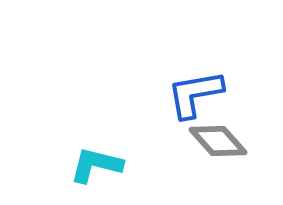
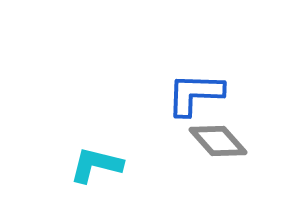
blue L-shape: rotated 12 degrees clockwise
